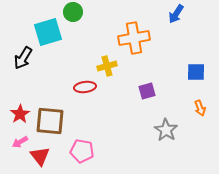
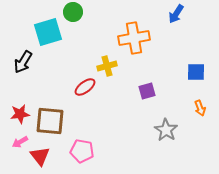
black arrow: moved 4 px down
red ellipse: rotated 30 degrees counterclockwise
red star: rotated 24 degrees clockwise
